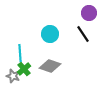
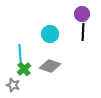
purple circle: moved 7 px left, 1 px down
black line: moved 2 px up; rotated 36 degrees clockwise
gray star: moved 9 px down
